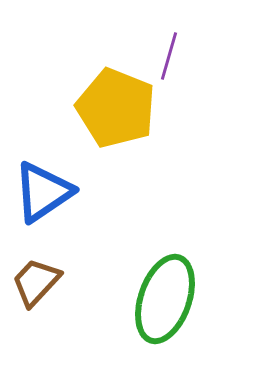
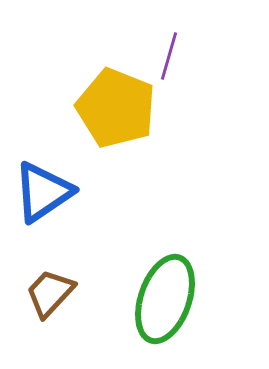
brown trapezoid: moved 14 px right, 11 px down
